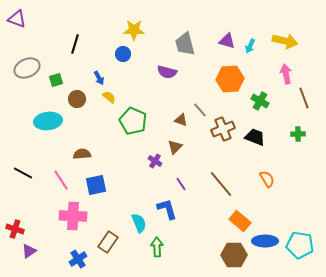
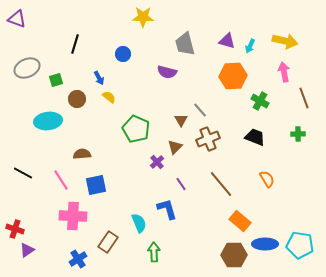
yellow star at (134, 30): moved 9 px right, 13 px up
pink arrow at (286, 74): moved 2 px left, 2 px up
orange hexagon at (230, 79): moved 3 px right, 3 px up
brown triangle at (181, 120): rotated 40 degrees clockwise
green pentagon at (133, 121): moved 3 px right, 8 px down
brown cross at (223, 129): moved 15 px left, 10 px down
purple cross at (155, 161): moved 2 px right, 1 px down; rotated 16 degrees clockwise
blue ellipse at (265, 241): moved 3 px down
green arrow at (157, 247): moved 3 px left, 5 px down
purple triangle at (29, 251): moved 2 px left, 1 px up
